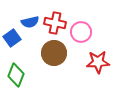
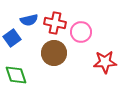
blue semicircle: moved 1 px left, 2 px up
red star: moved 7 px right
green diamond: rotated 40 degrees counterclockwise
